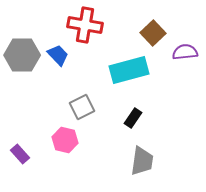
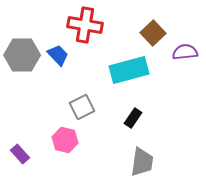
gray trapezoid: moved 1 px down
